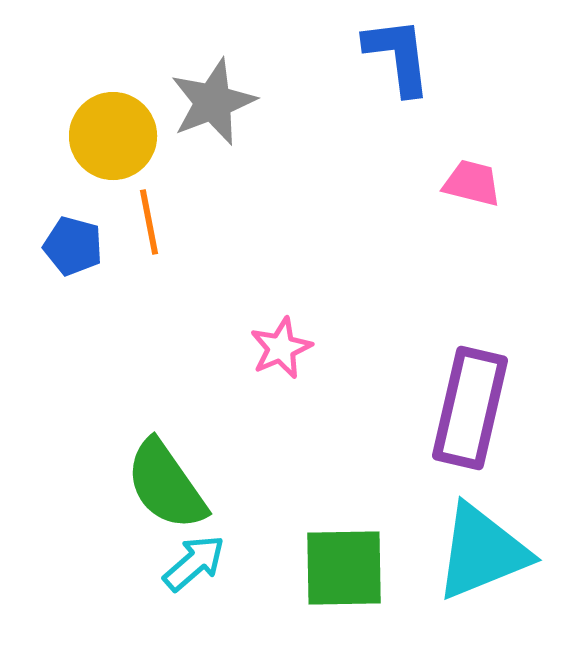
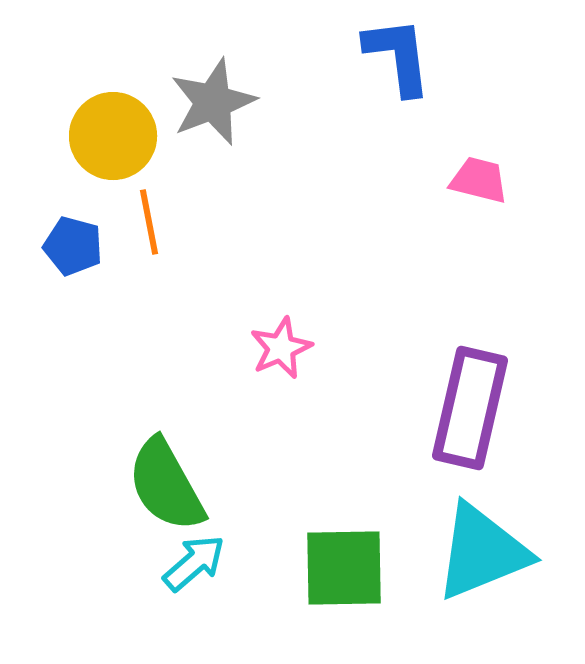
pink trapezoid: moved 7 px right, 3 px up
green semicircle: rotated 6 degrees clockwise
